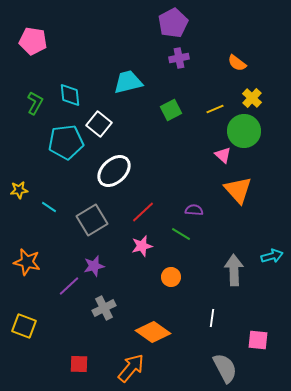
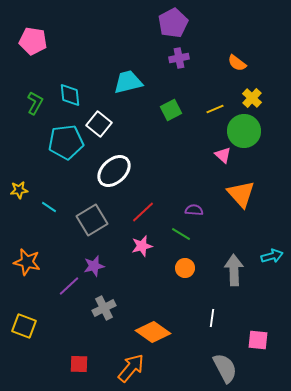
orange triangle: moved 3 px right, 4 px down
orange circle: moved 14 px right, 9 px up
